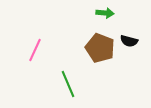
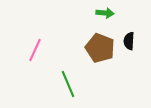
black semicircle: rotated 78 degrees clockwise
